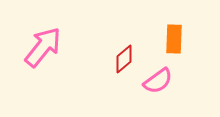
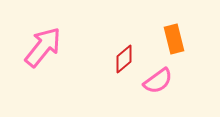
orange rectangle: rotated 16 degrees counterclockwise
